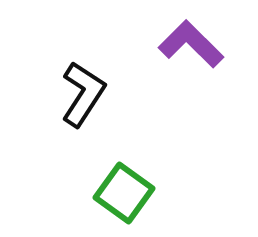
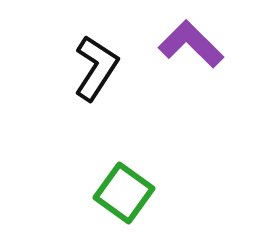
black L-shape: moved 13 px right, 26 px up
